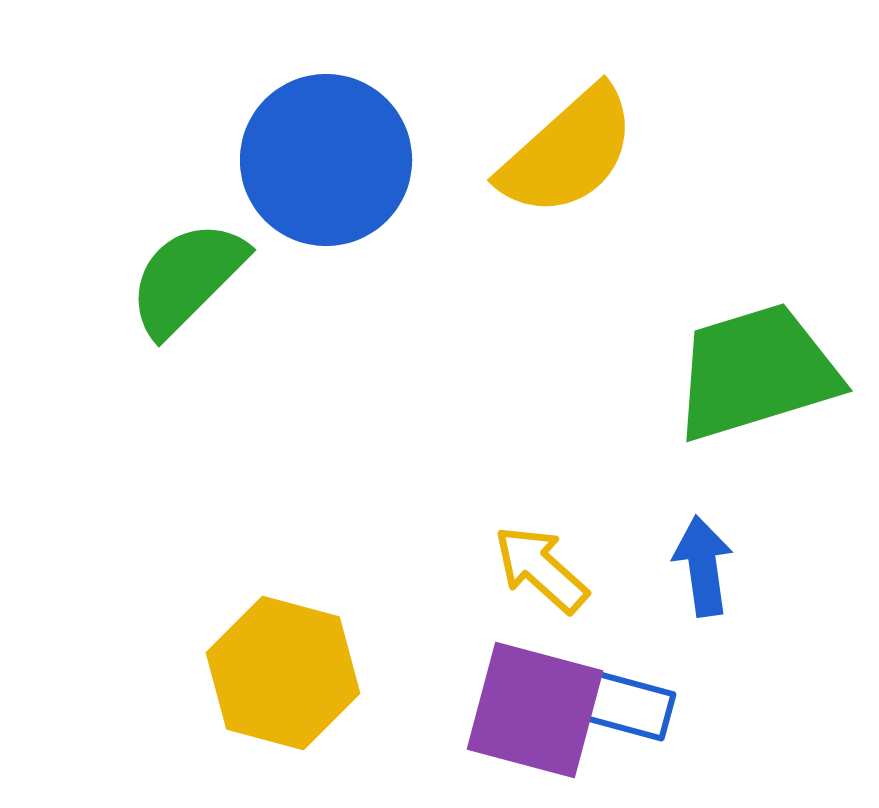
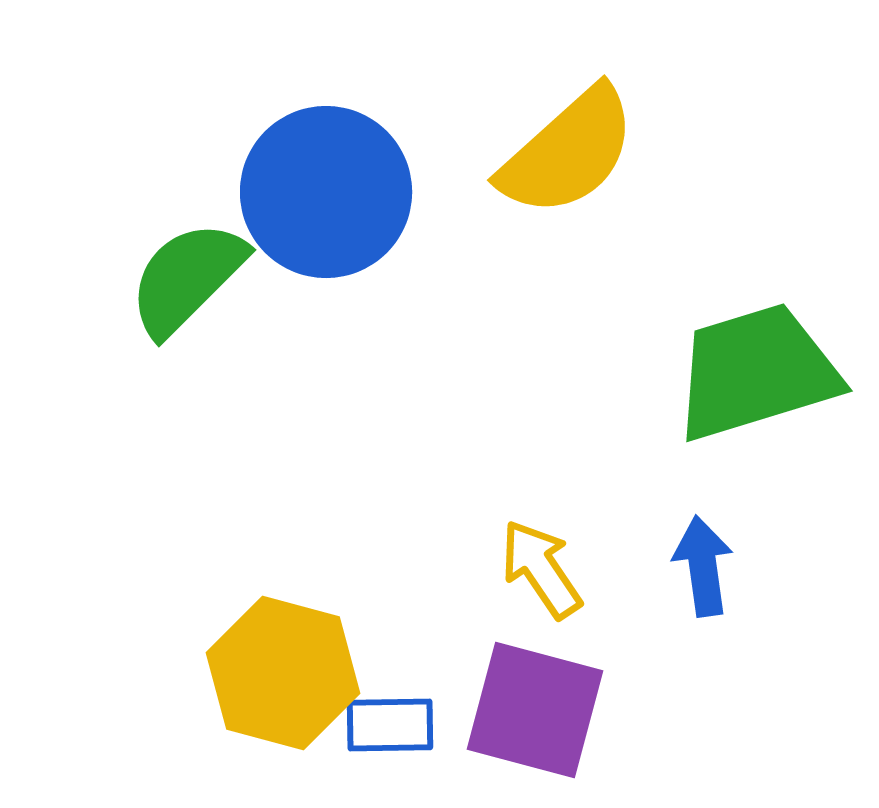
blue circle: moved 32 px down
yellow arrow: rotated 14 degrees clockwise
blue rectangle: moved 239 px left, 19 px down; rotated 16 degrees counterclockwise
